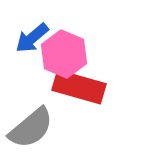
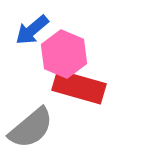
blue arrow: moved 8 px up
